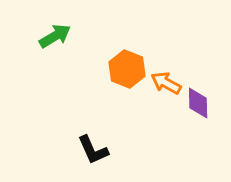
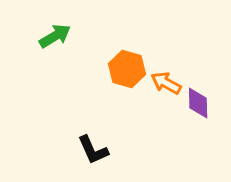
orange hexagon: rotated 6 degrees counterclockwise
